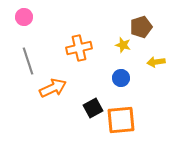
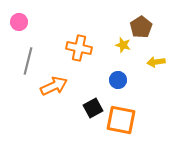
pink circle: moved 5 px left, 5 px down
brown pentagon: rotated 15 degrees counterclockwise
orange cross: rotated 25 degrees clockwise
gray line: rotated 32 degrees clockwise
blue circle: moved 3 px left, 2 px down
orange arrow: moved 1 px right, 2 px up
orange square: rotated 16 degrees clockwise
